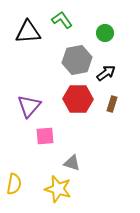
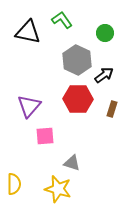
black triangle: rotated 16 degrees clockwise
gray hexagon: rotated 24 degrees counterclockwise
black arrow: moved 2 px left, 2 px down
brown rectangle: moved 5 px down
yellow semicircle: rotated 10 degrees counterclockwise
